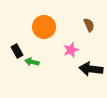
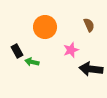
orange circle: moved 1 px right
